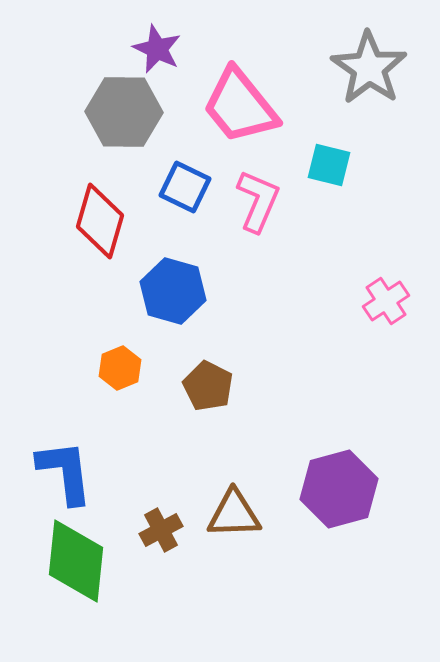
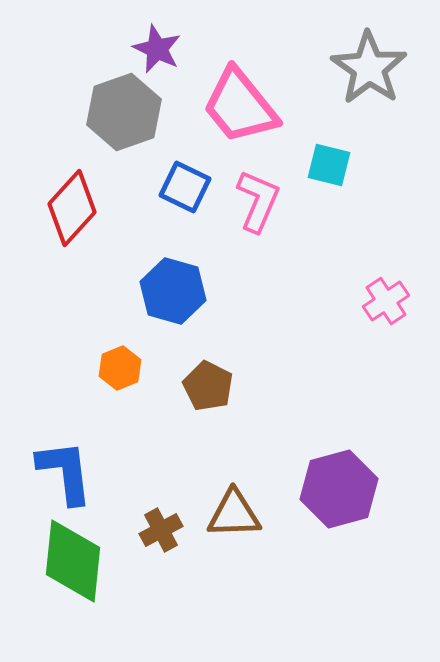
gray hexagon: rotated 20 degrees counterclockwise
red diamond: moved 28 px left, 13 px up; rotated 26 degrees clockwise
green diamond: moved 3 px left
